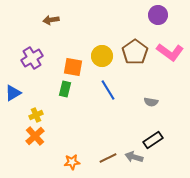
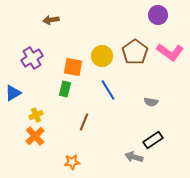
brown line: moved 24 px left, 36 px up; rotated 42 degrees counterclockwise
